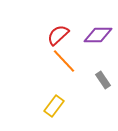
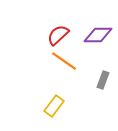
orange line: rotated 12 degrees counterclockwise
gray rectangle: rotated 54 degrees clockwise
